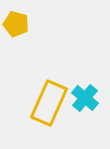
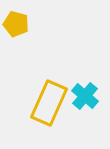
cyan cross: moved 2 px up
